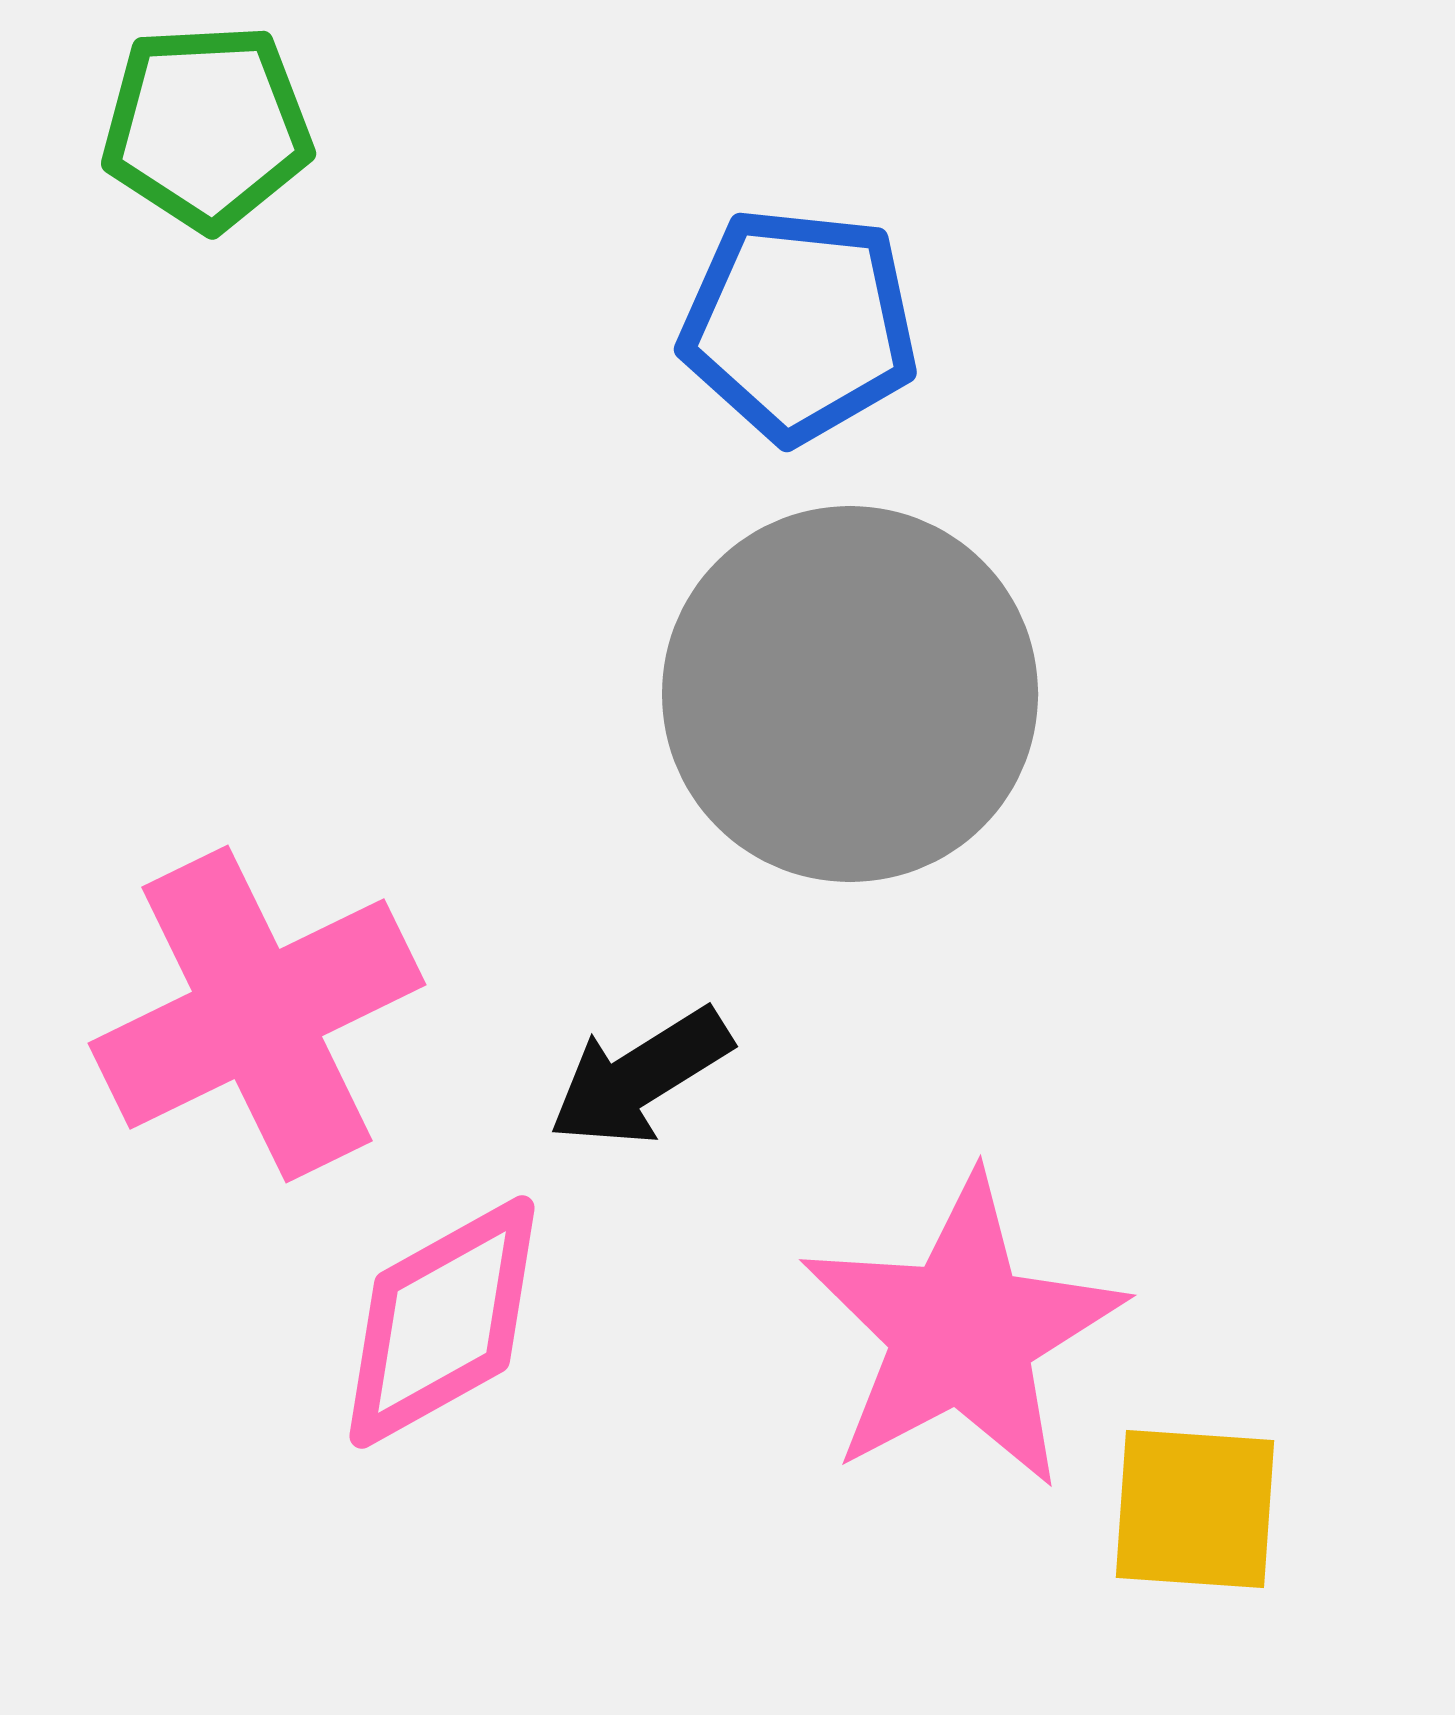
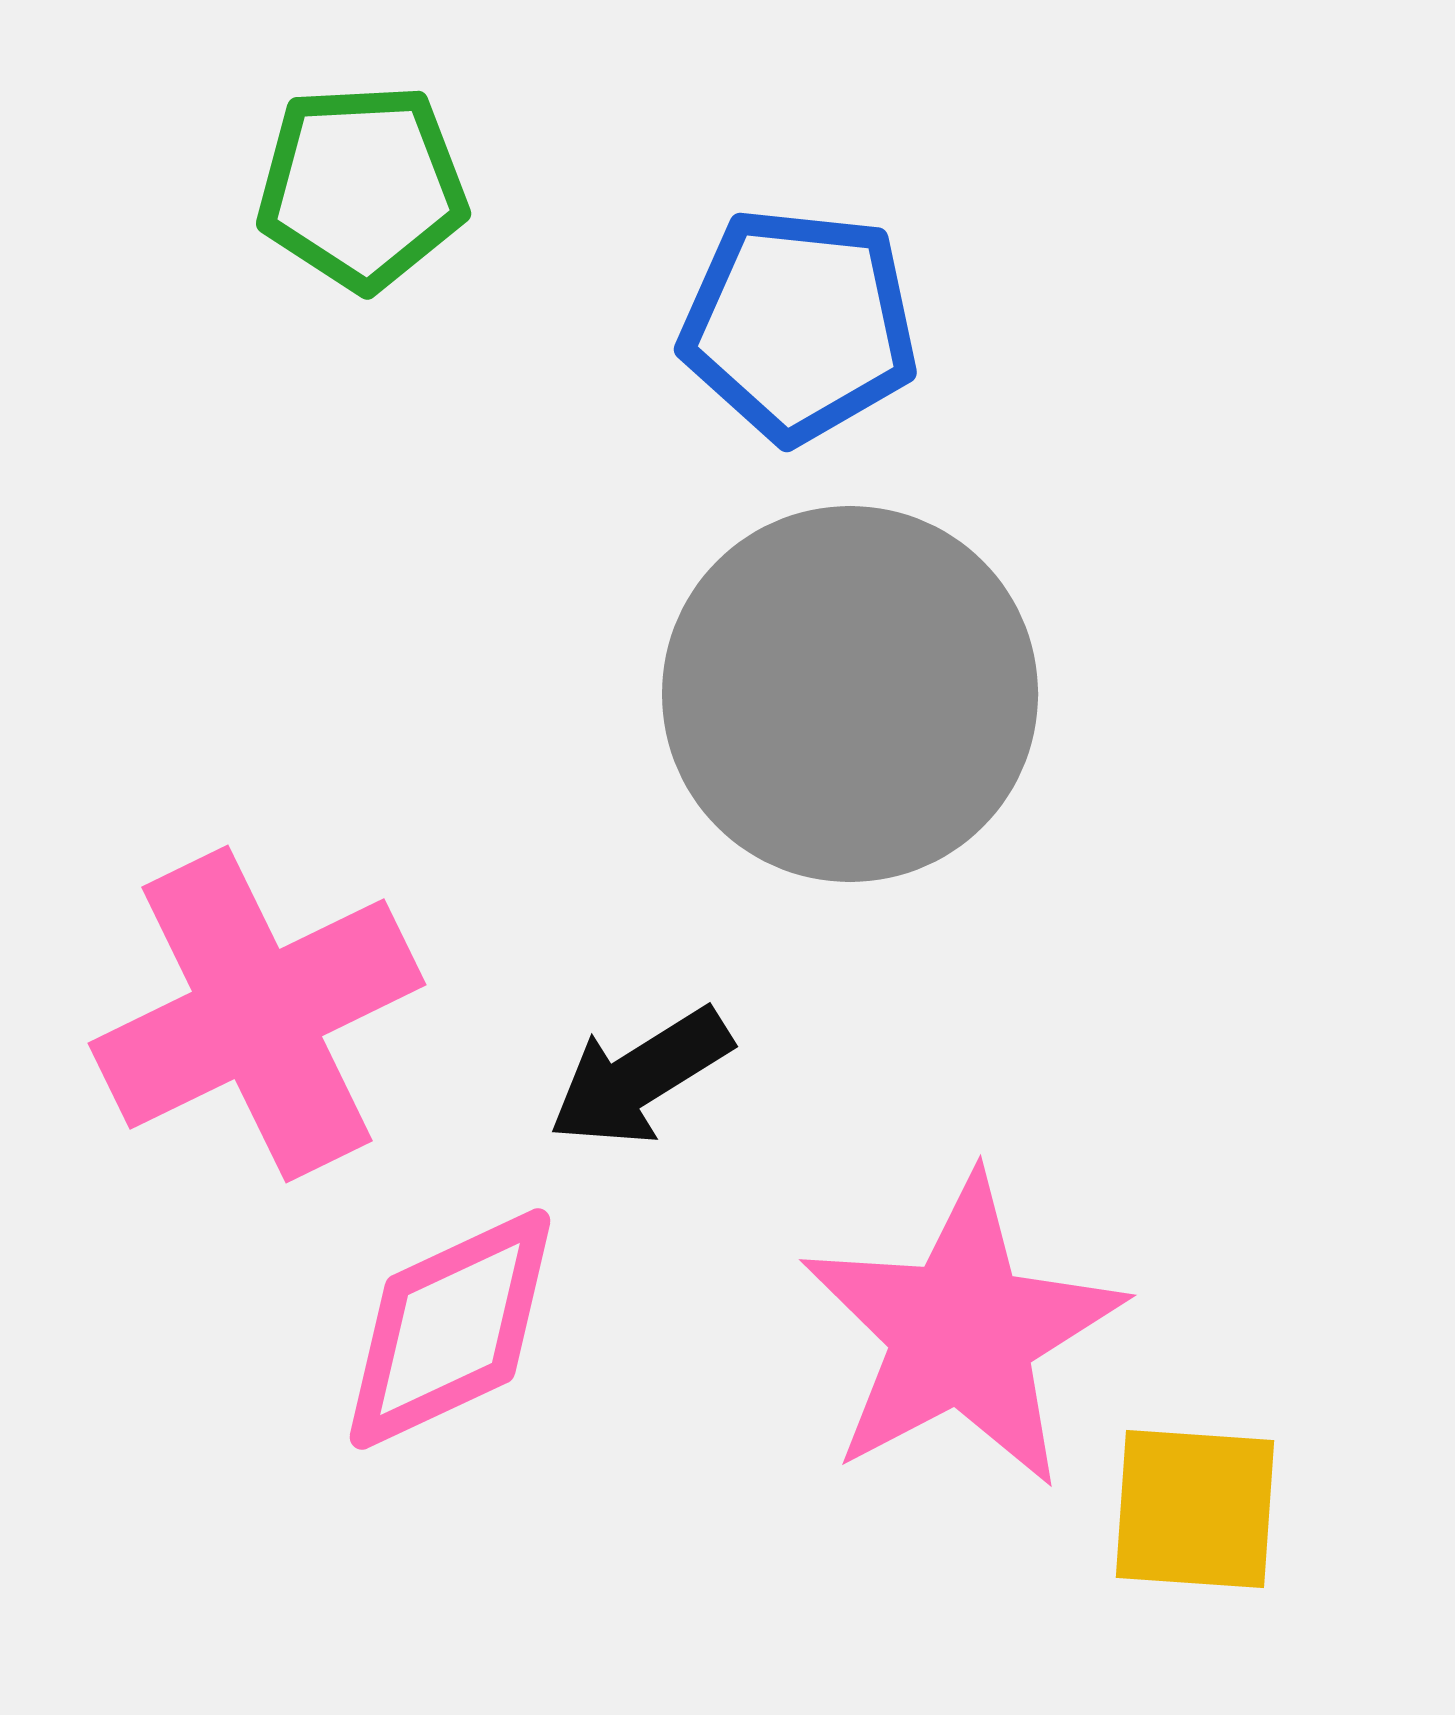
green pentagon: moved 155 px right, 60 px down
pink diamond: moved 8 px right, 7 px down; rotated 4 degrees clockwise
